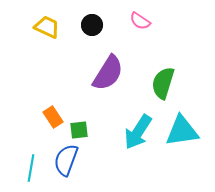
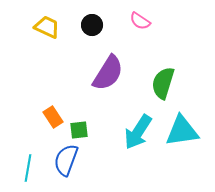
cyan line: moved 3 px left
